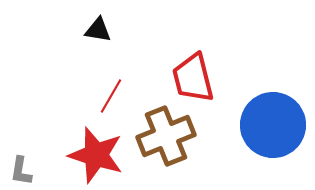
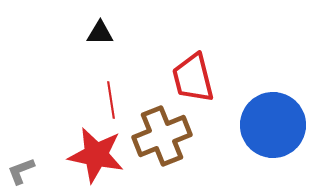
black triangle: moved 2 px right, 3 px down; rotated 8 degrees counterclockwise
red line: moved 4 px down; rotated 39 degrees counterclockwise
brown cross: moved 4 px left
red star: rotated 6 degrees counterclockwise
gray L-shape: rotated 60 degrees clockwise
